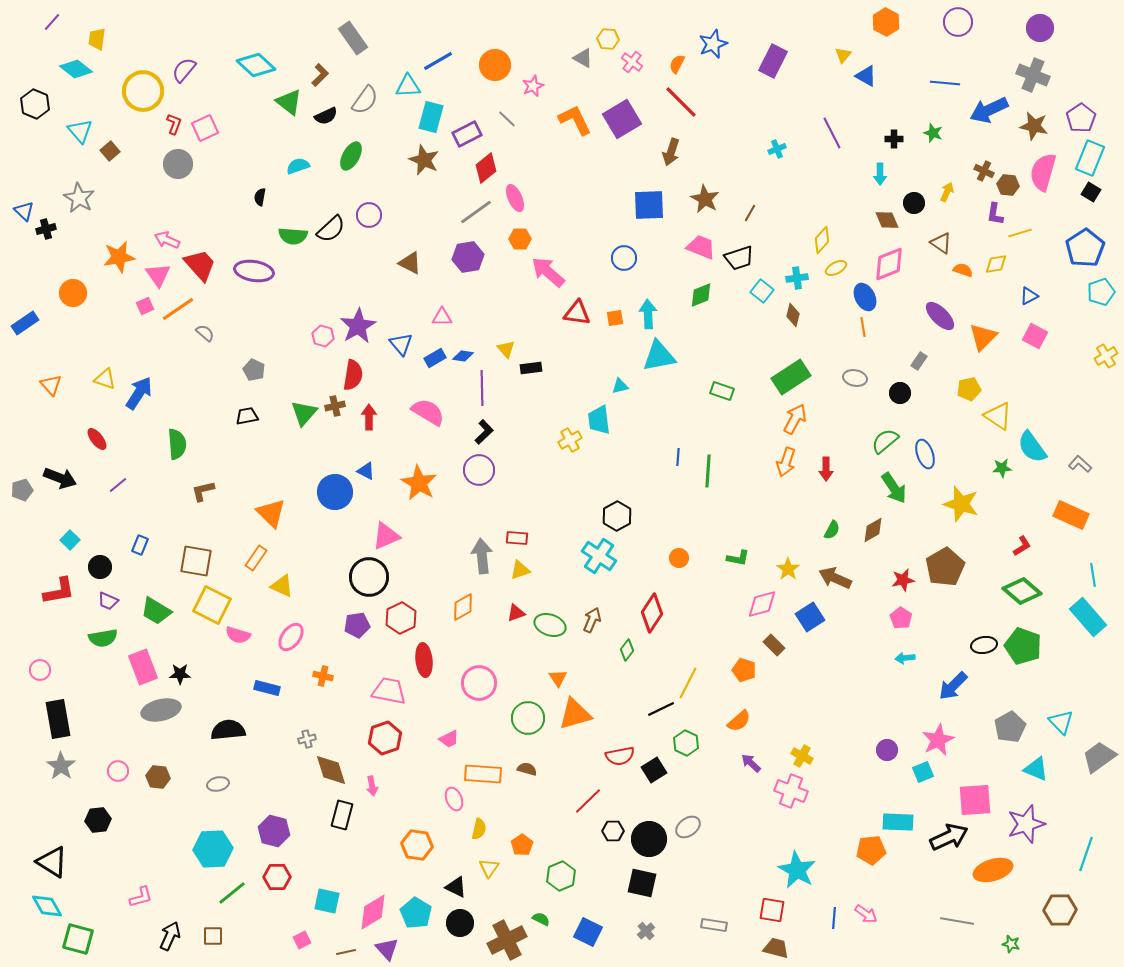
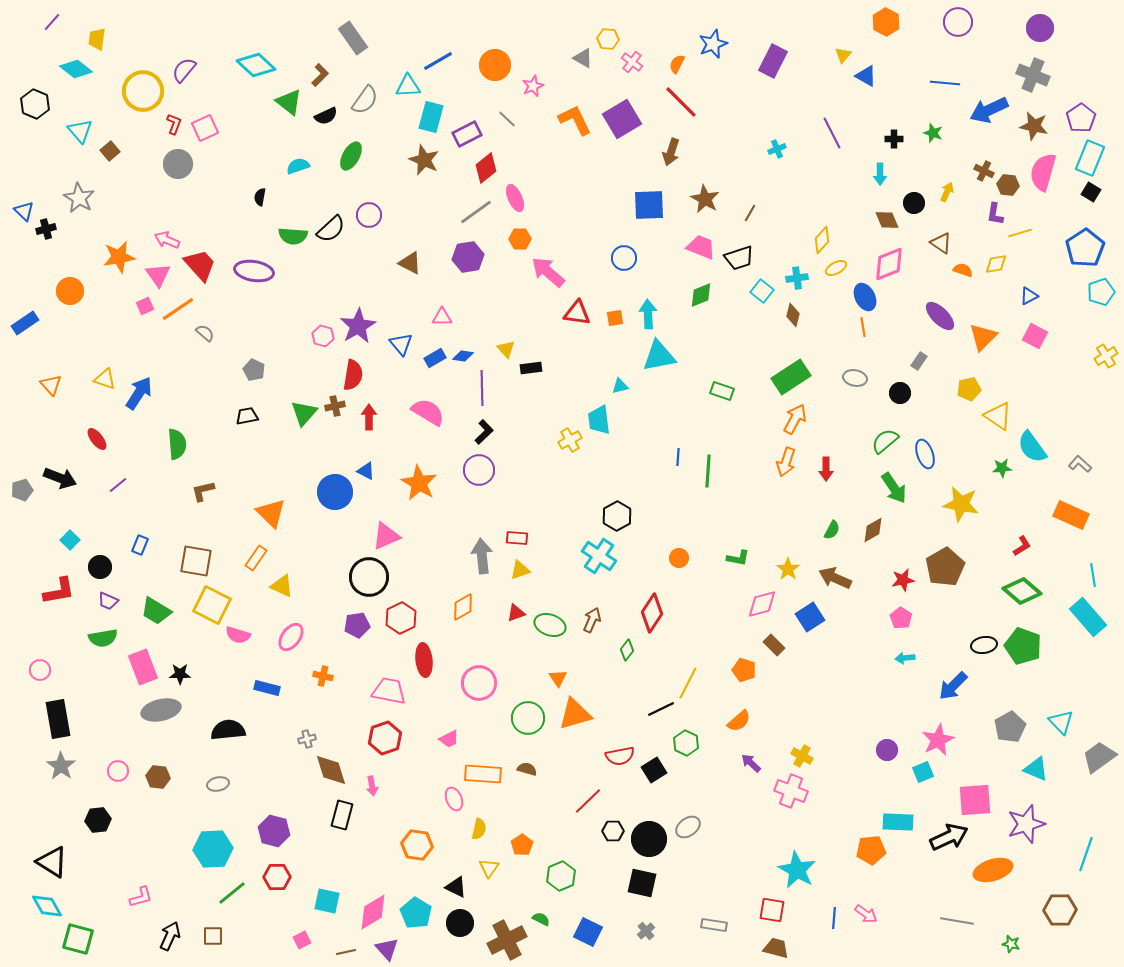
orange circle at (73, 293): moved 3 px left, 2 px up
yellow star at (961, 504): rotated 6 degrees counterclockwise
